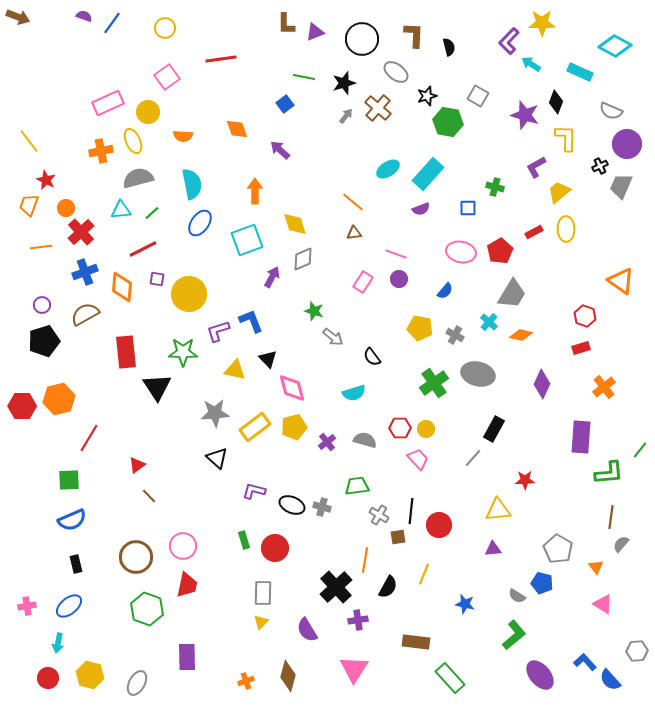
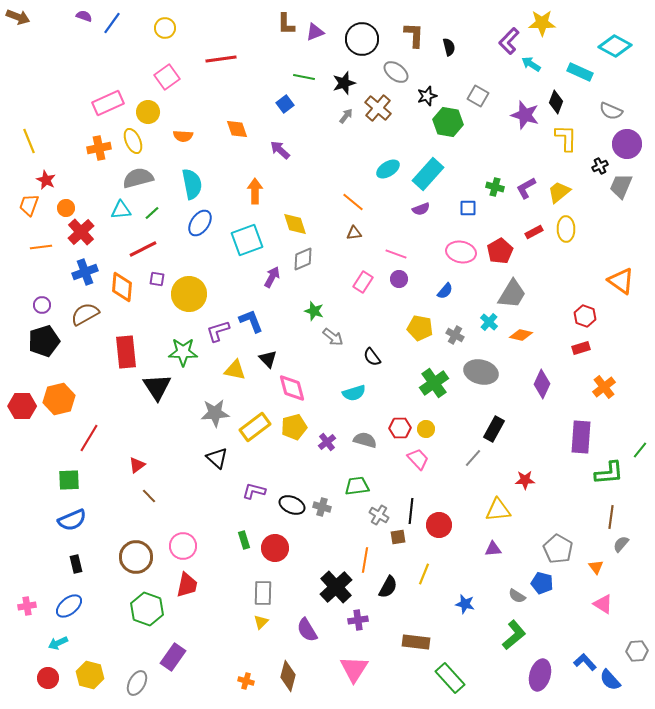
yellow line at (29, 141): rotated 15 degrees clockwise
orange cross at (101, 151): moved 2 px left, 3 px up
purple L-shape at (536, 167): moved 10 px left, 21 px down
gray ellipse at (478, 374): moved 3 px right, 2 px up
cyan arrow at (58, 643): rotated 54 degrees clockwise
purple rectangle at (187, 657): moved 14 px left; rotated 36 degrees clockwise
purple ellipse at (540, 675): rotated 56 degrees clockwise
orange cross at (246, 681): rotated 35 degrees clockwise
